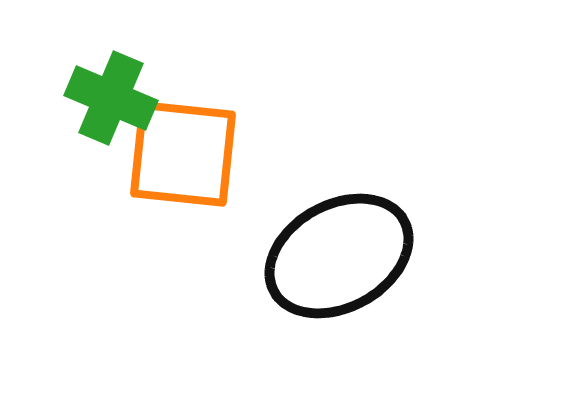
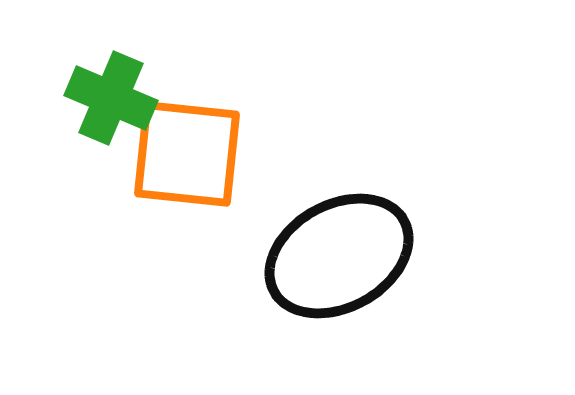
orange square: moved 4 px right
